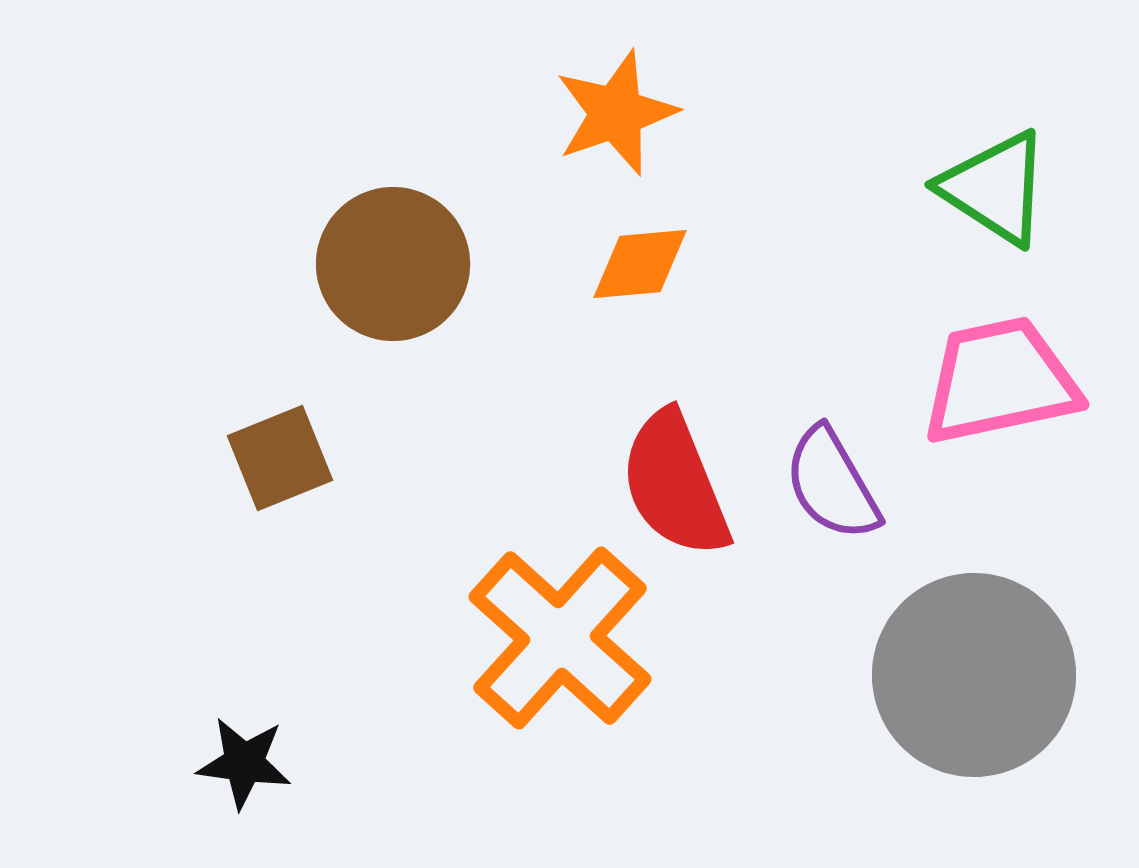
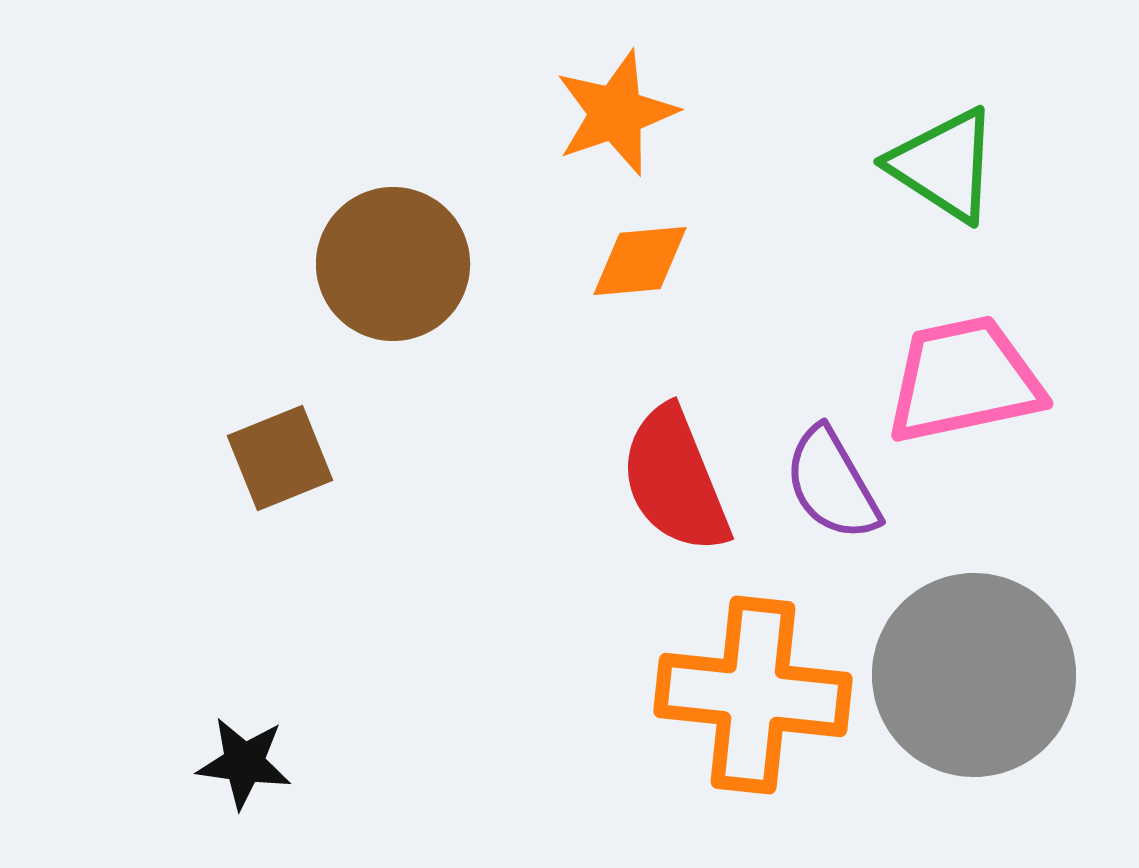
green triangle: moved 51 px left, 23 px up
orange diamond: moved 3 px up
pink trapezoid: moved 36 px left, 1 px up
red semicircle: moved 4 px up
orange cross: moved 193 px right, 57 px down; rotated 36 degrees counterclockwise
